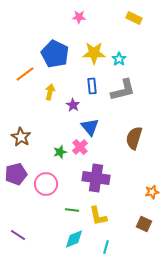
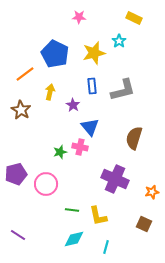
yellow star: rotated 15 degrees counterclockwise
cyan star: moved 18 px up
brown star: moved 27 px up
pink cross: rotated 35 degrees counterclockwise
purple cross: moved 19 px right, 1 px down; rotated 16 degrees clockwise
cyan diamond: rotated 10 degrees clockwise
